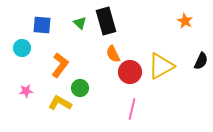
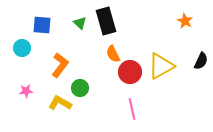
pink line: rotated 25 degrees counterclockwise
